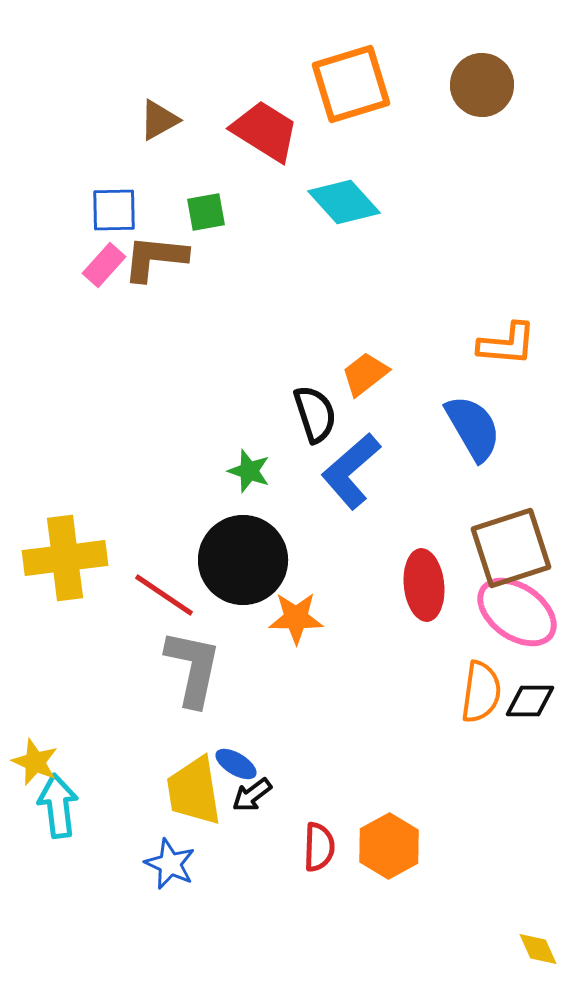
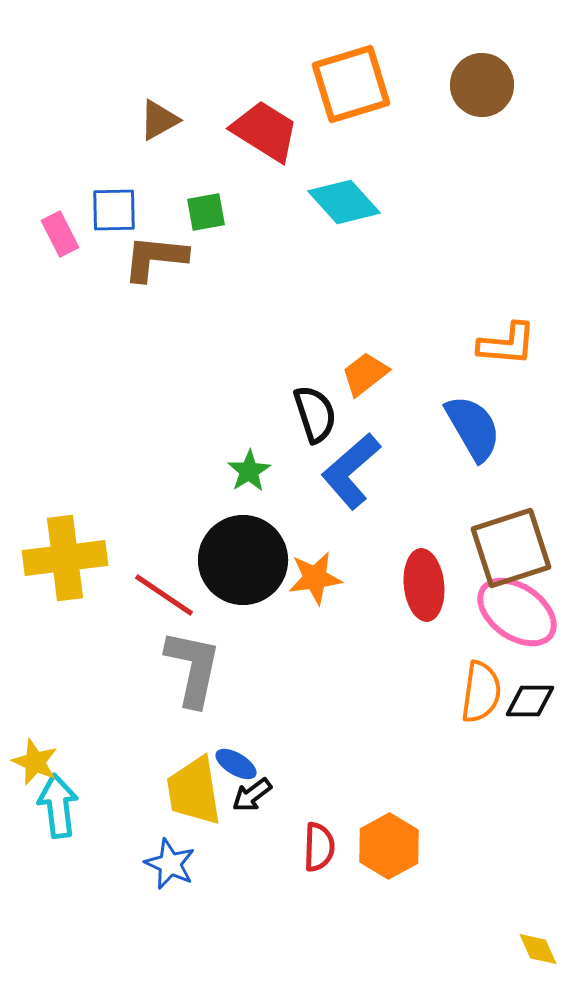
pink rectangle: moved 44 px left, 31 px up; rotated 69 degrees counterclockwise
green star: rotated 21 degrees clockwise
orange star: moved 19 px right, 40 px up; rotated 8 degrees counterclockwise
